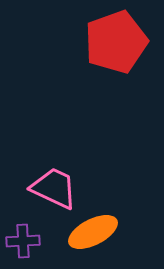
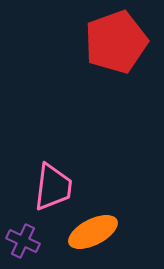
pink trapezoid: moved 1 px left, 1 px up; rotated 72 degrees clockwise
purple cross: rotated 28 degrees clockwise
